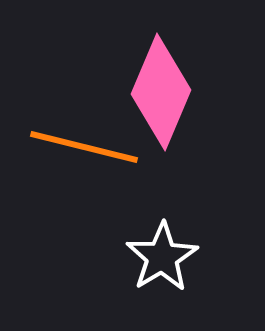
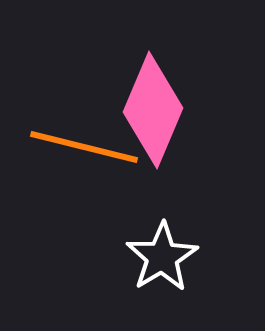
pink diamond: moved 8 px left, 18 px down
